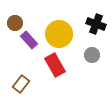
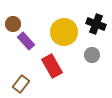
brown circle: moved 2 px left, 1 px down
yellow circle: moved 5 px right, 2 px up
purple rectangle: moved 3 px left, 1 px down
red rectangle: moved 3 px left, 1 px down
